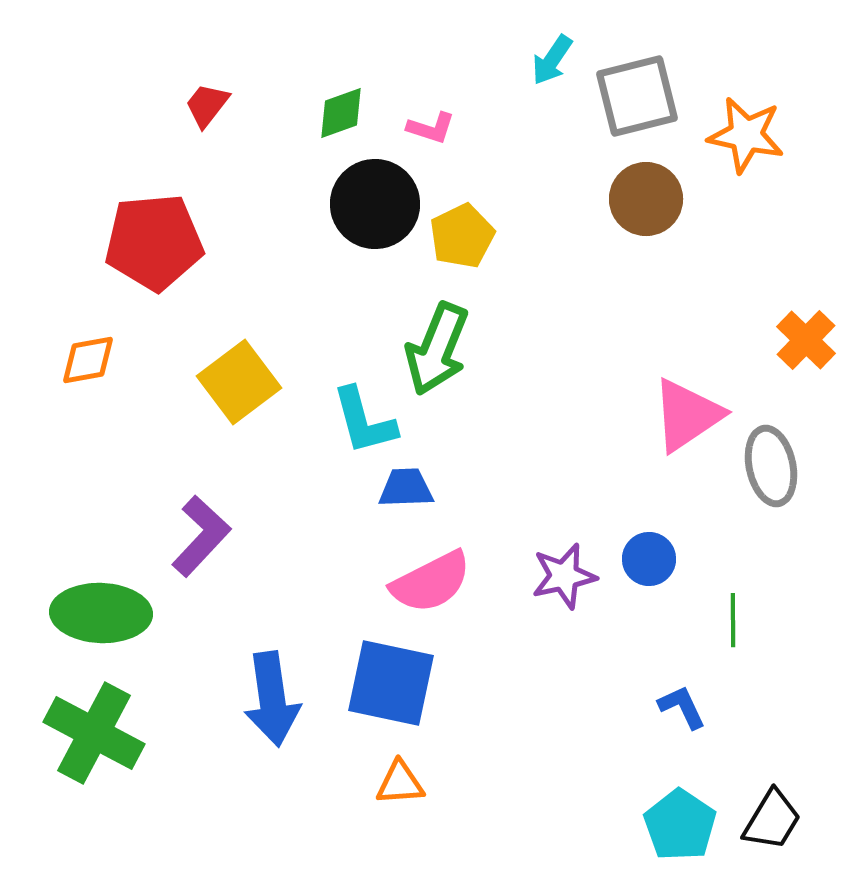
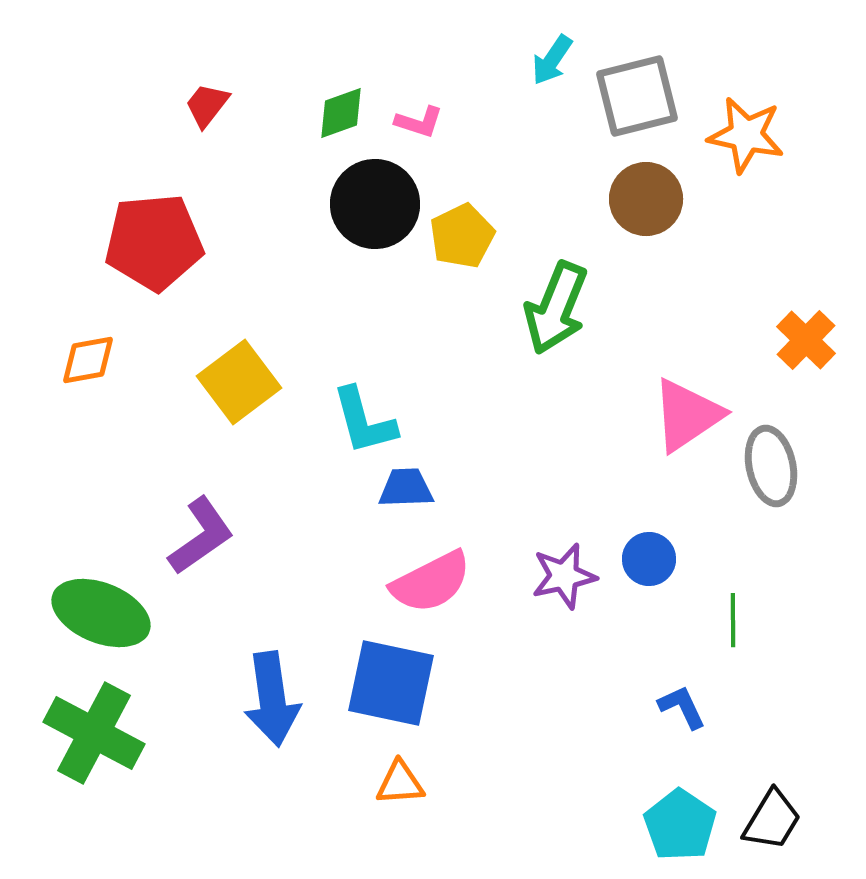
pink L-shape: moved 12 px left, 6 px up
green arrow: moved 119 px right, 41 px up
purple L-shape: rotated 12 degrees clockwise
green ellipse: rotated 20 degrees clockwise
